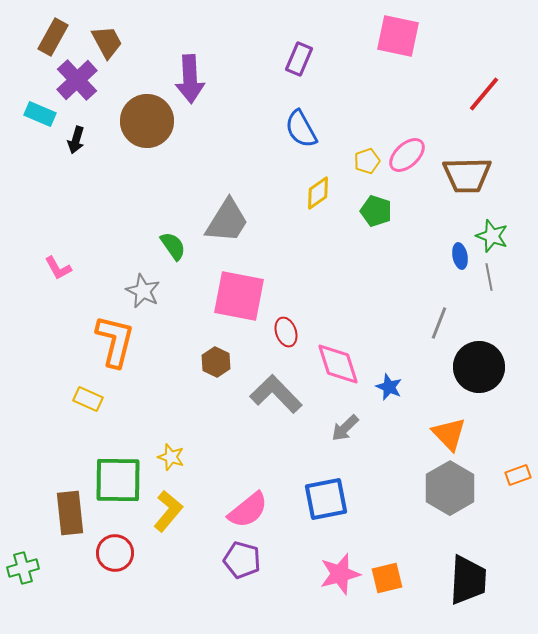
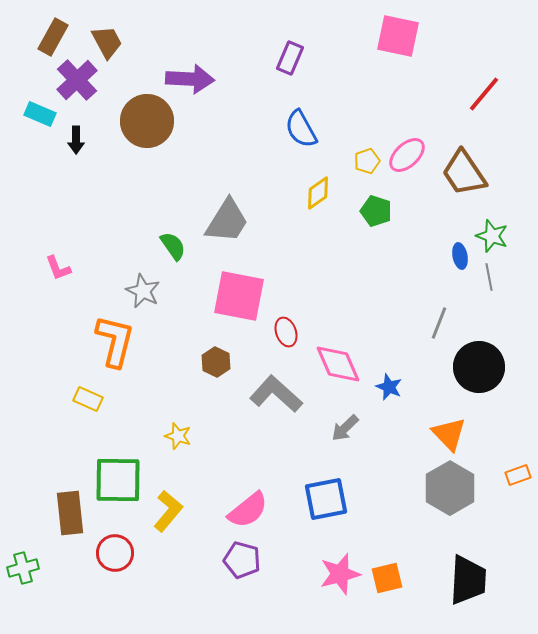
purple rectangle at (299, 59): moved 9 px left, 1 px up
purple arrow at (190, 79): rotated 84 degrees counterclockwise
black arrow at (76, 140): rotated 16 degrees counterclockwise
brown trapezoid at (467, 175): moved 3 px left, 2 px up; rotated 57 degrees clockwise
pink L-shape at (58, 268): rotated 8 degrees clockwise
pink diamond at (338, 364): rotated 6 degrees counterclockwise
gray L-shape at (276, 394): rotated 4 degrees counterclockwise
yellow star at (171, 457): moved 7 px right, 21 px up
